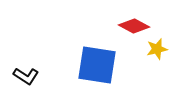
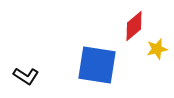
red diamond: rotated 68 degrees counterclockwise
